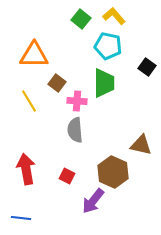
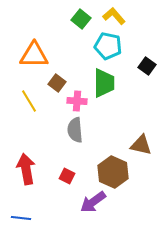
black square: moved 1 px up
purple arrow: moved 1 px down; rotated 16 degrees clockwise
